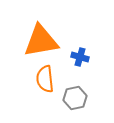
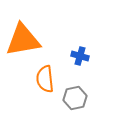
orange triangle: moved 18 px left, 1 px up
blue cross: moved 1 px up
